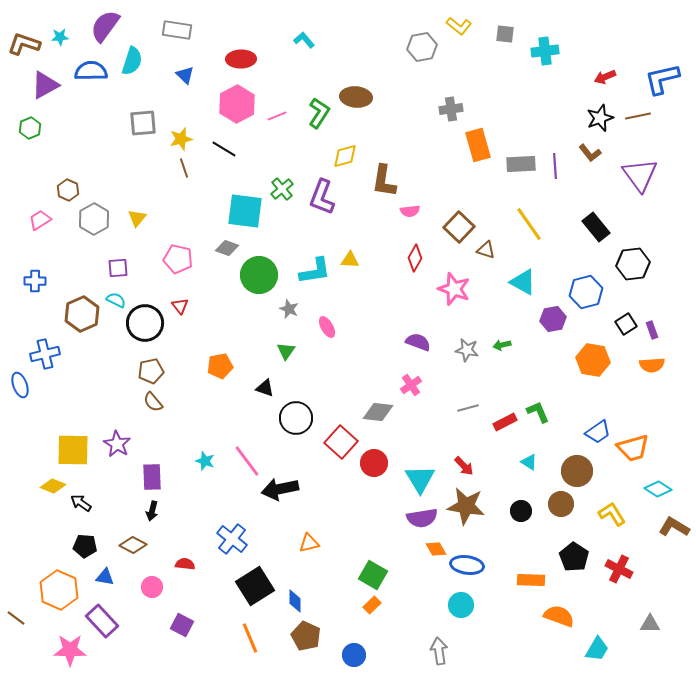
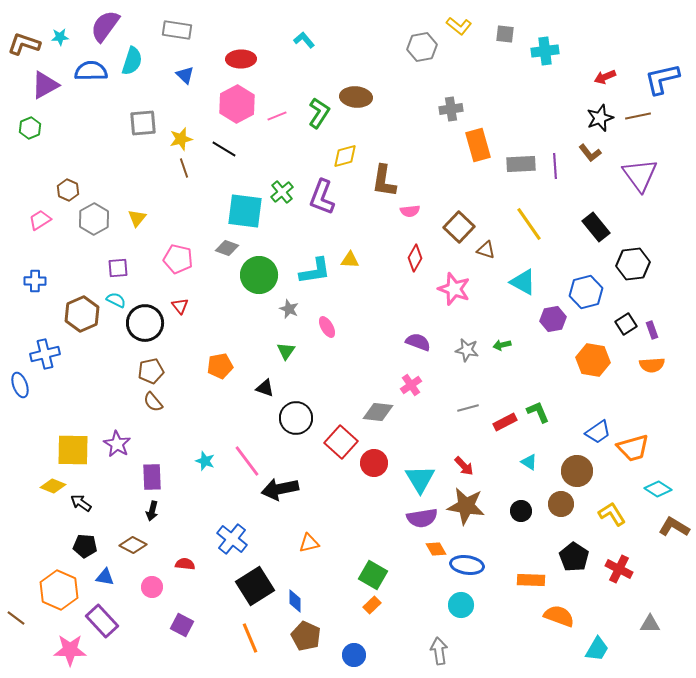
green cross at (282, 189): moved 3 px down
